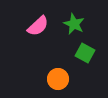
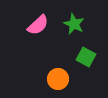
pink semicircle: moved 1 px up
green square: moved 1 px right, 4 px down
